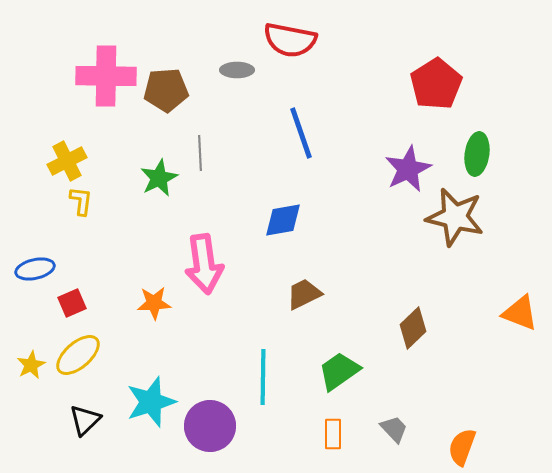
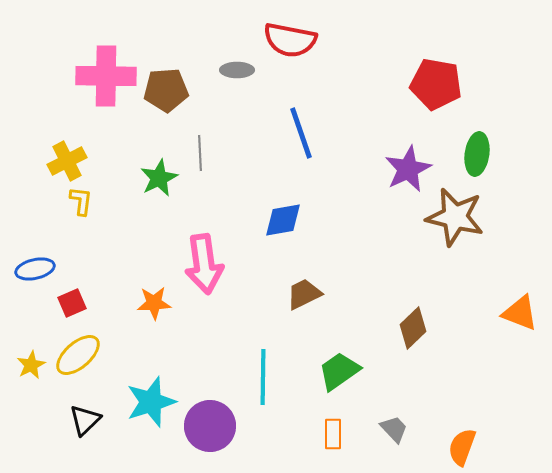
red pentagon: rotated 30 degrees counterclockwise
